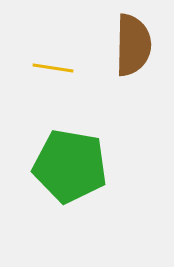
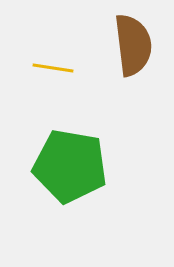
brown semicircle: rotated 8 degrees counterclockwise
